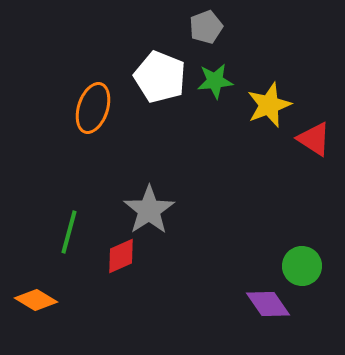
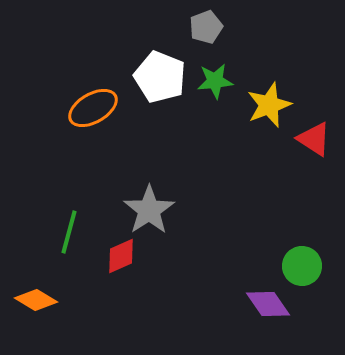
orange ellipse: rotated 42 degrees clockwise
